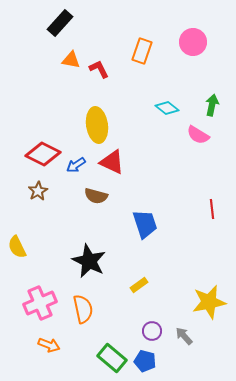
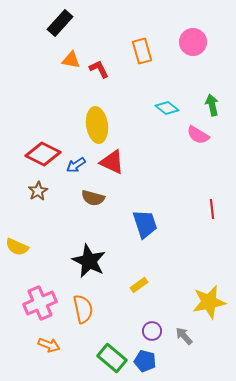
orange rectangle: rotated 35 degrees counterclockwise
green arrow: rotated 25 degrees counterclockwise
brown semicircle: moved 3 px left, 2 px down
yellow semicircle: rotated 40 degrees counterclockwise
